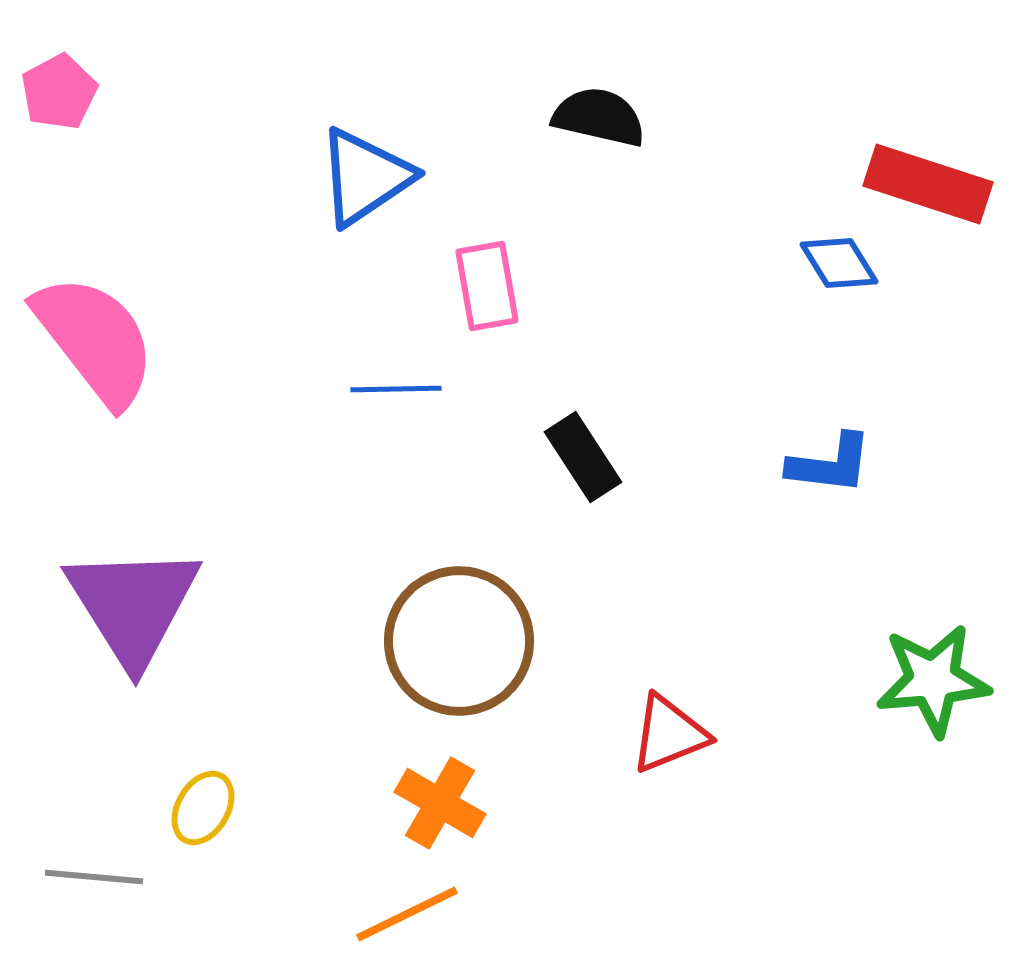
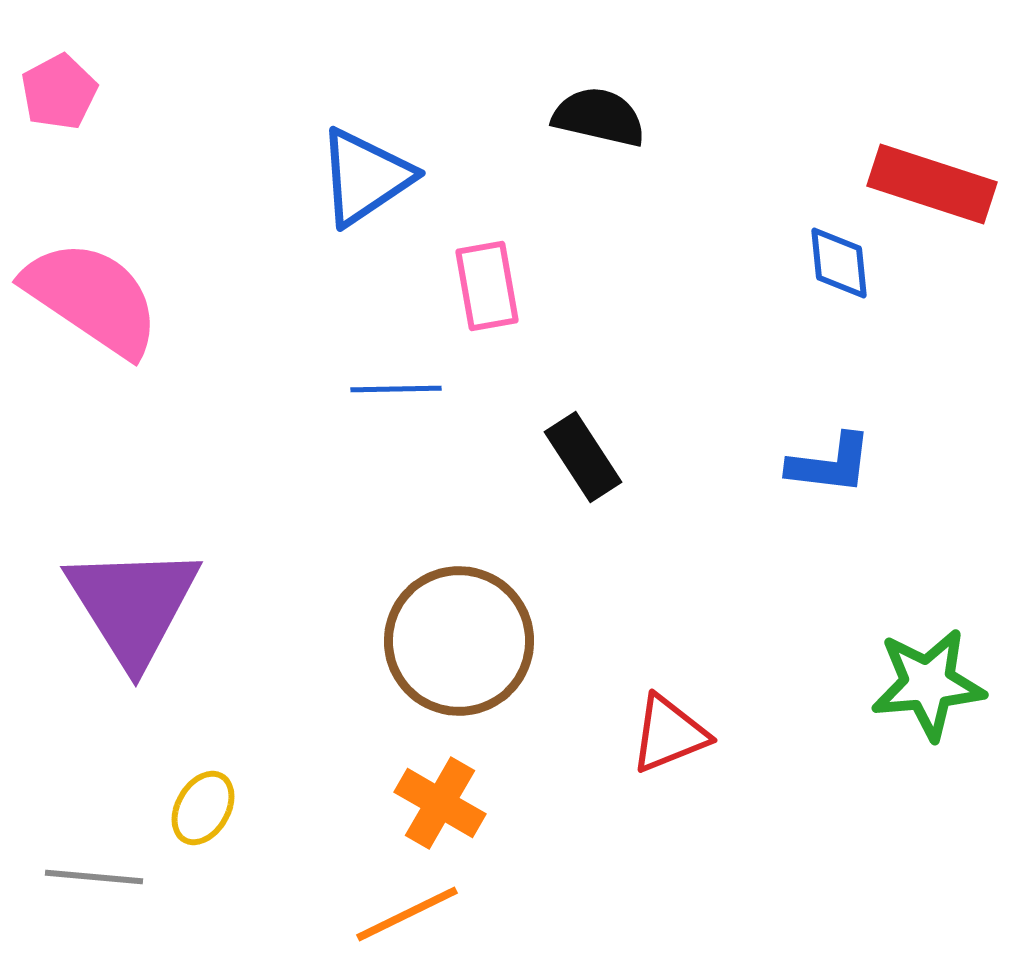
red rectangle: moved 4 px right
blue diamond: rotated 26 degrees clockwise
pink semicircle: moved 3 px left, 42 px up; rotated 18 degrees counterclockwise
green star: moved 5 px left, 4 px down
